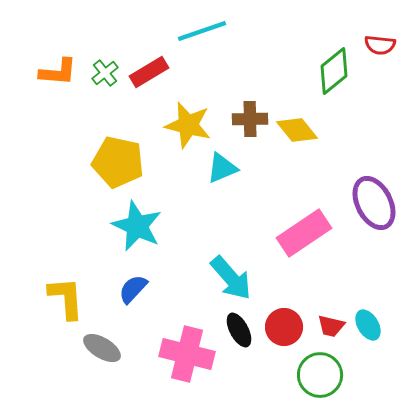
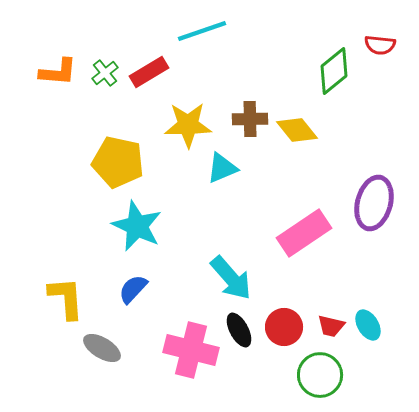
yellow star: rotated 15 degrees counterclockwise
purple ellipse: rotated 42 degrees clockwise
pink cross: moved 4 px right, 4 px up
